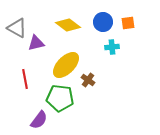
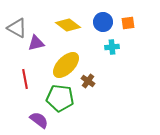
brown cross: moved 1 px down
purple semicircle: rotated 90 degrees counterclockwise
